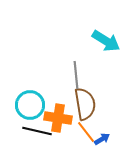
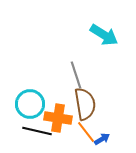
cyan arrow: moved 2 px left, 6 px up
gray line: rotated 12 degrees counterclockwise
cyan circle: moved 1 px up
